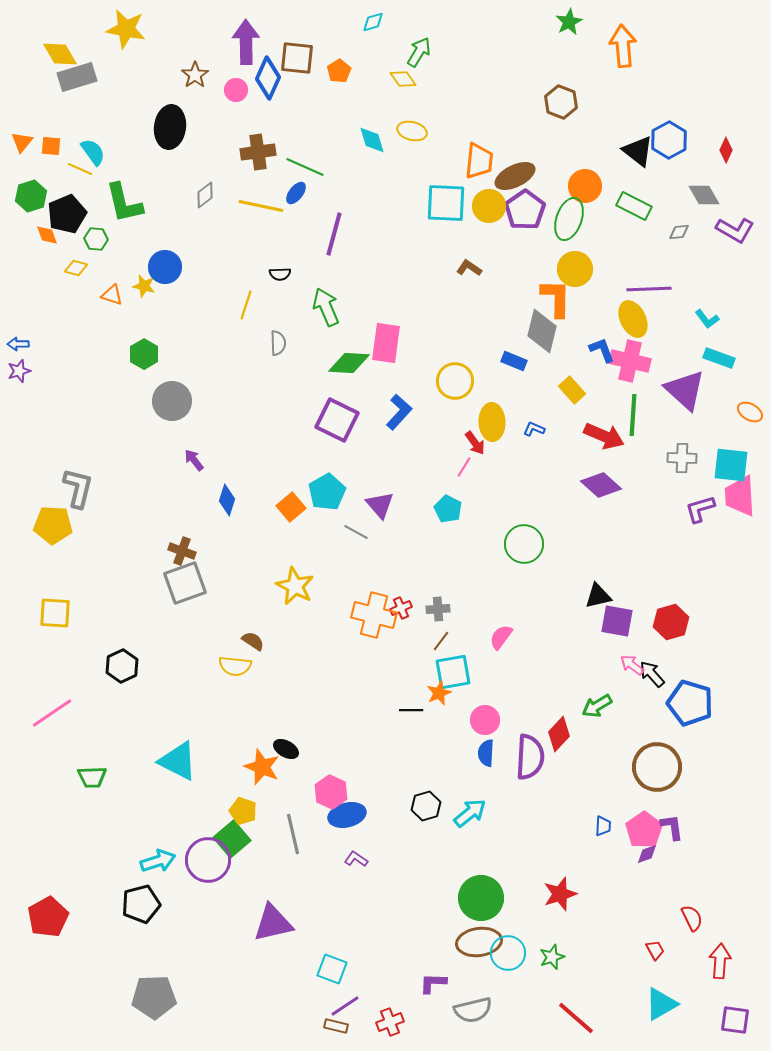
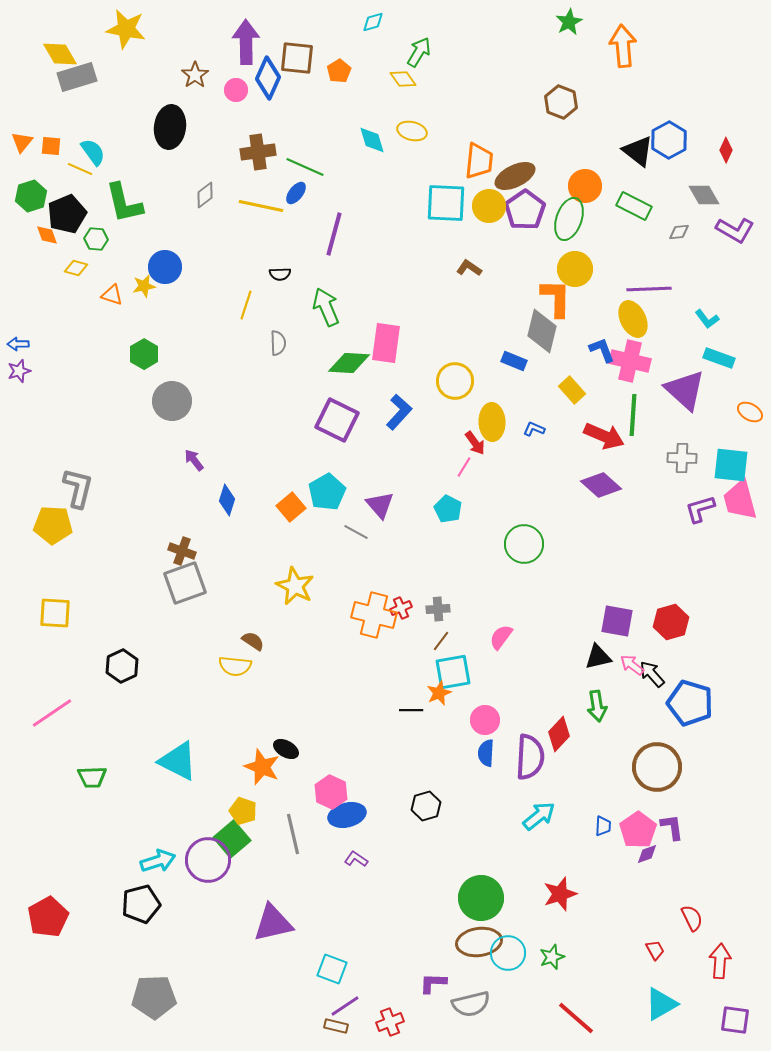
yellow star at (144, 286): rotated 25 degrees counterclockwise
pink trapezoid at (740, 496): moved 4 px down; rotated 12 degrees counterclockwise
black triangle at (598, 596): moved 61 px down
green arrow at (597, 706): rotated 68 degrees counterclockwise
cyan arrow at (470, 813): moved 69 px right, 3 px down
pink pentagon at (644, 830): moved 6 px left
gray semicircle at (473, 1010): moved 2 px left, 6 px up
